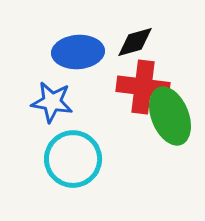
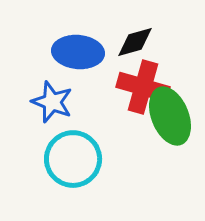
blue ellipse: rotated 9 degrees clockwise
red cross: rotated 9 degrees clockwise
blue star: rotated 12 degrees clockwise
